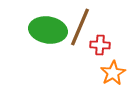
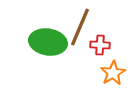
green ellipse: moved 12 px down
